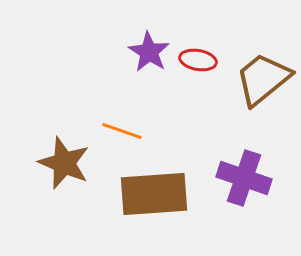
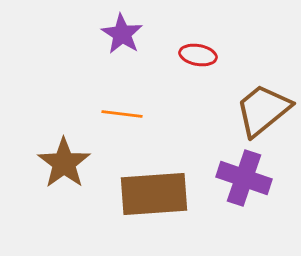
purple star: moved 27 px left, 18 px up
red ellipse: moved 5 px up
brown trapezoid: moved 31 px down
orange line: moved 17 px up; rotated 12 degrees counterclockwise
brown star: rotated 14 degrees clockwise
